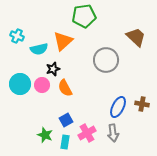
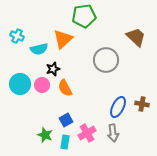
orange triangle: moved 2 px up
